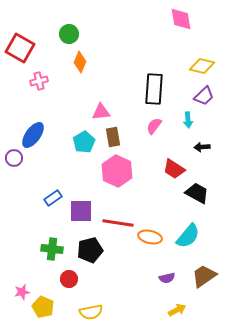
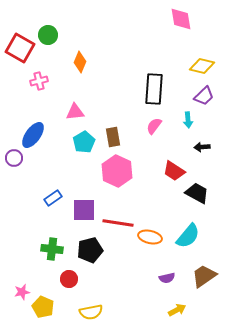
green circle: moved 21 px left, 1 px down
pink triangle: moved 26 px left
red trapezoid: moved 2 px down
purple square: moved 3 px right, 1 px up
